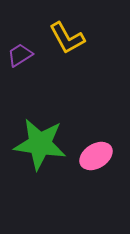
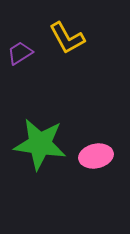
purple trapezoid: moved 2 px up
pink ellipse: rotated 20 degrees clockwise
